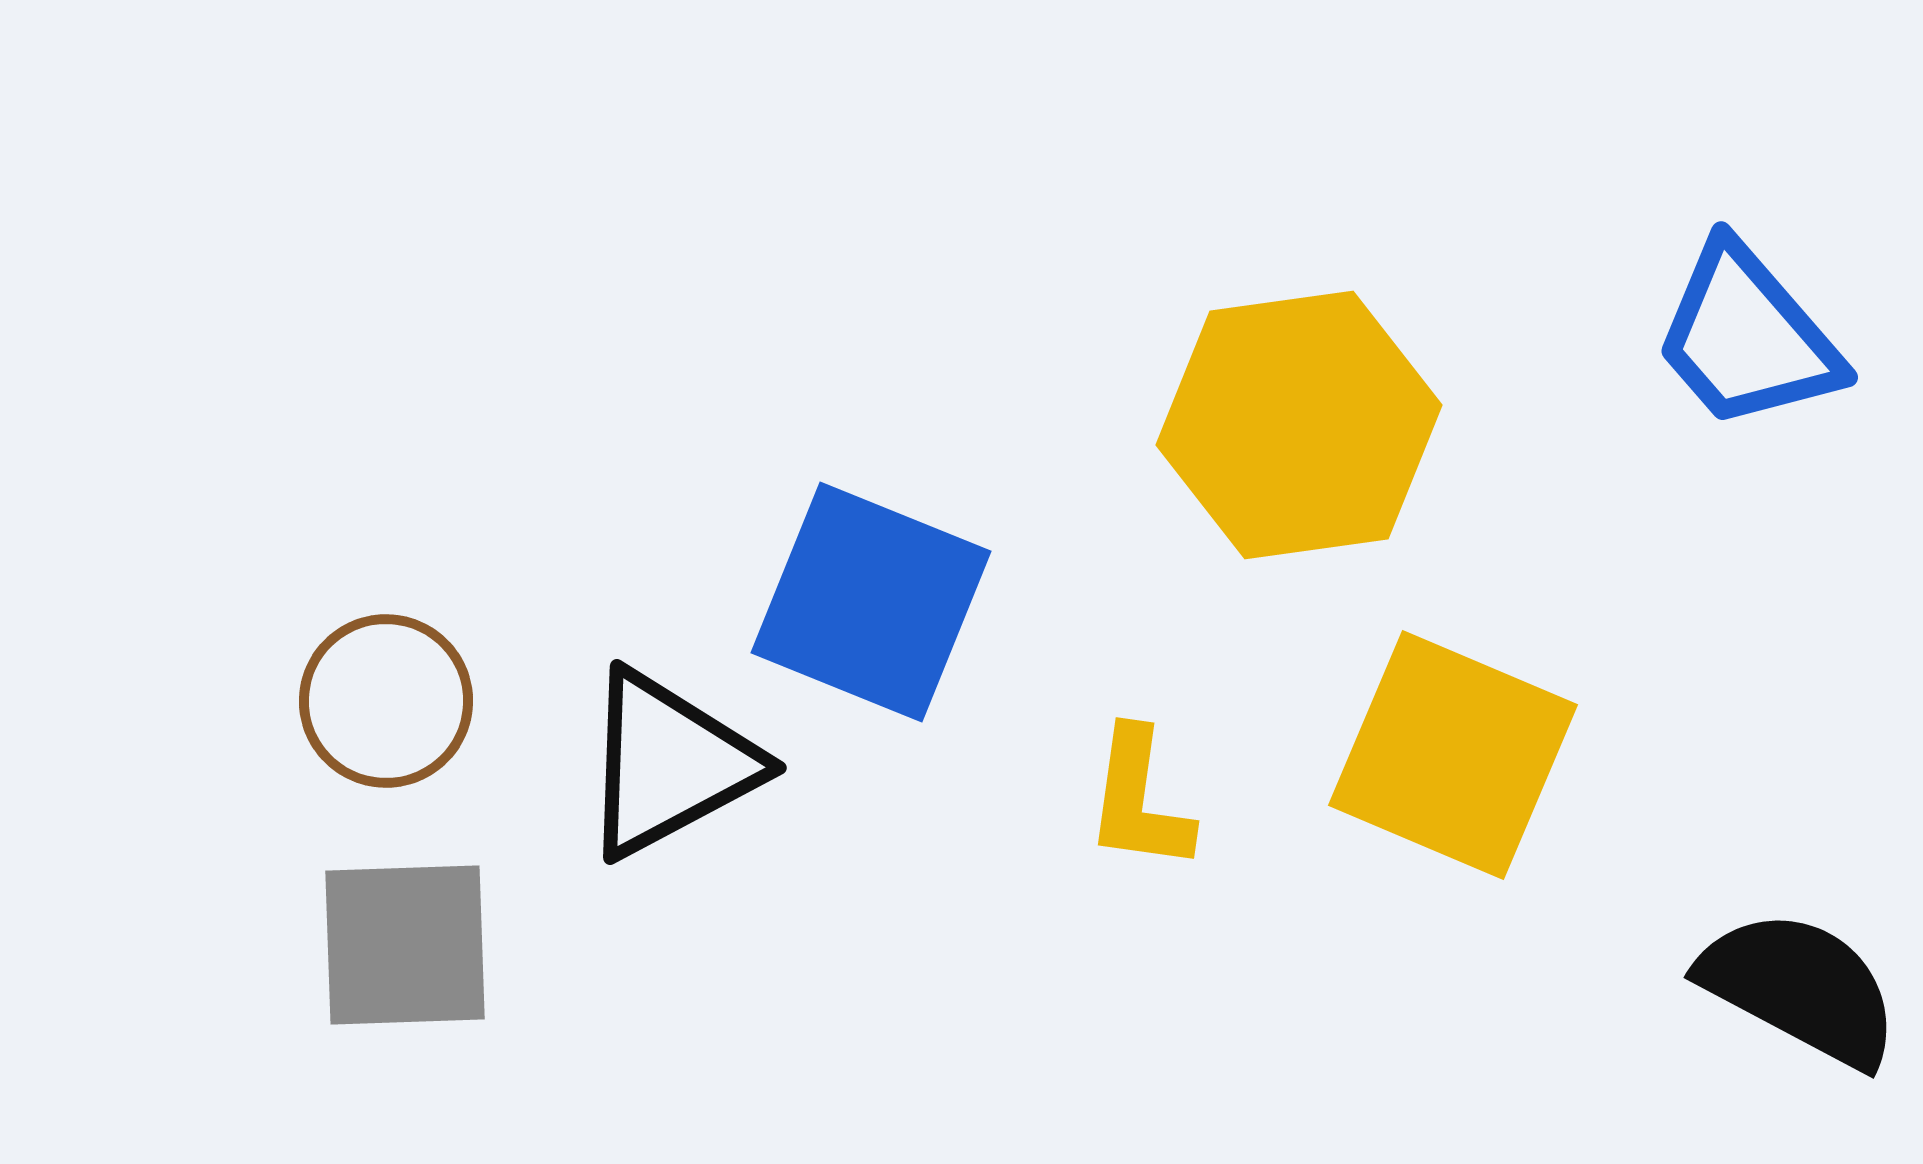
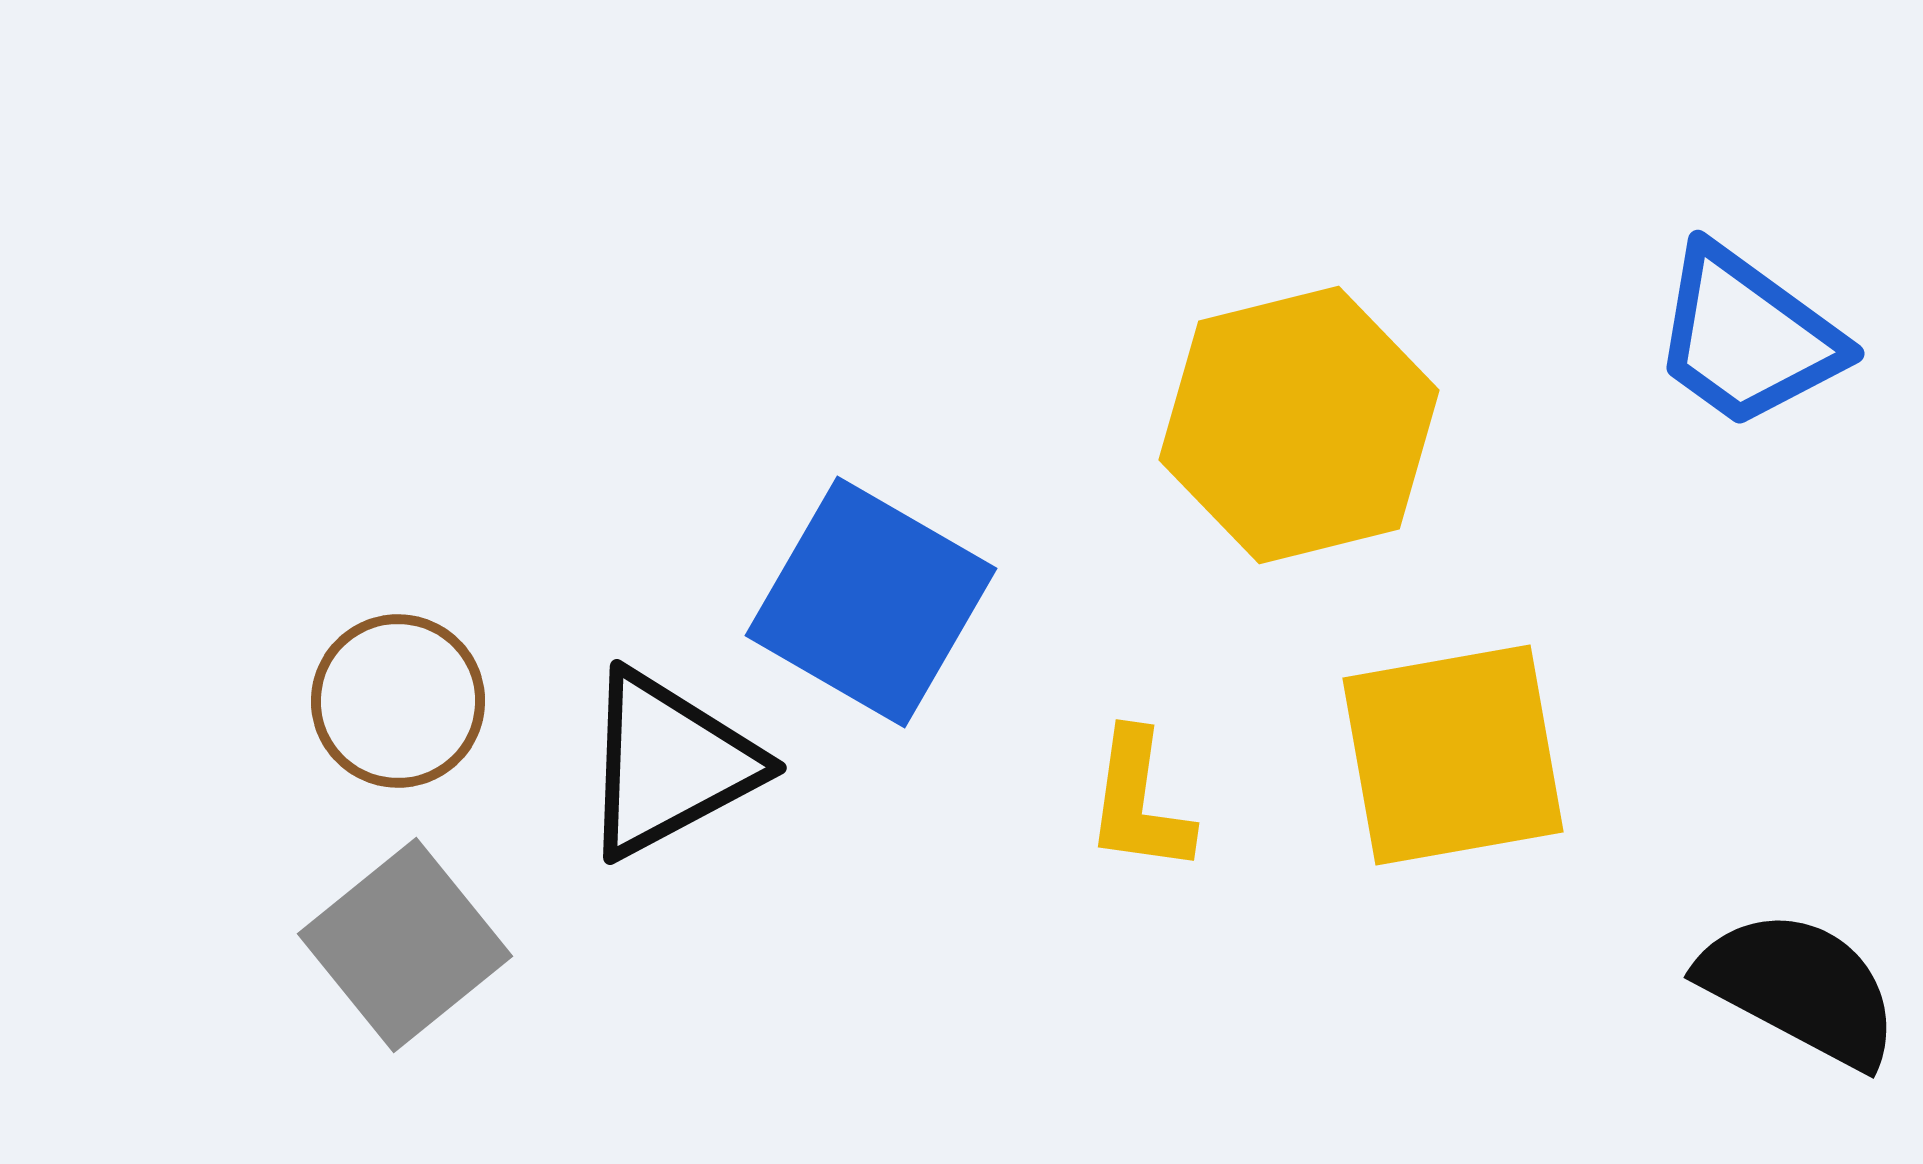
blue trapezoid: rotated 13 degrees counterclockwise
yellow hexagon: rotated 6 degrees counterclockwise
blue square: rotated 8 degrees clockwise
brown circle: moved 12 px right
yellow square: rotated 33 degrees counterclockwise
yellow L-shape: moved 2 px down
gray square: rotated 37 degrees counterclockwise
